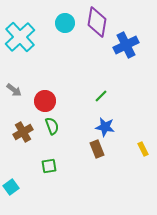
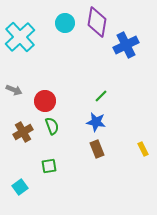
gray arrow: rotated 14 degrees counterclockwise
blue star: moved 9 px left, 5 px up
cyan square: moved 9 px right
